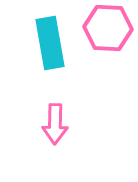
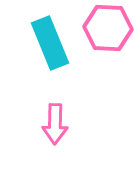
cyan rectangle: rotated 12 degrees counterclockwise
